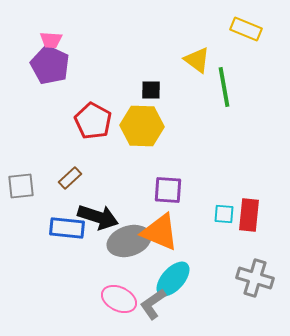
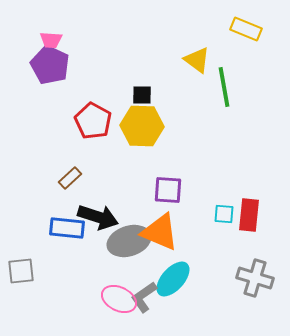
black square: moved 9 px left, 5 px down
gray square: moved 85 px down
gray L-shape: moved 9 px left, 7 px up
